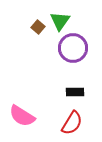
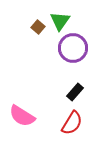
black rectangle: rotated 48 degrees counterclockwise
